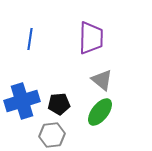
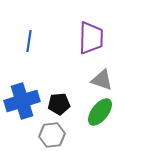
blue line: moved 1 px left, 2 px down
gray triangle: rotated 20 degrees counterclockwise
